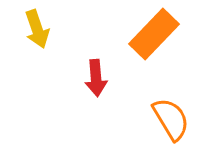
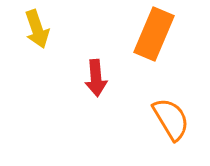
orange rectangle: rotated 21 degrees counterclockwise
